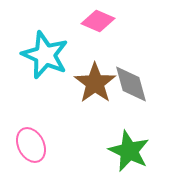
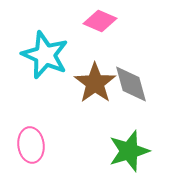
pink diamond: moved 2 px right
pink ellipse: rotated 20 degrees clockwise
green star: rotated 30 degrees clockwise
